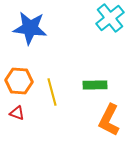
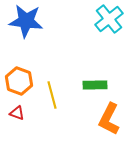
cyan cross: moved 1 px left, 1 px down
blue star: moved 4 px left, 7 px up
orange hexagon: rotated 16 degrees clockwise
yellow line: moved 3 px down
orange L-shape: moved 1 px up
